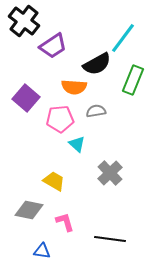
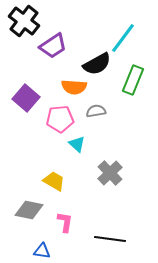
pink L-shape: rotated 25 degrees clockwise
